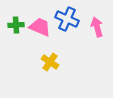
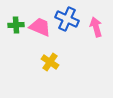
pink arrow: moved 1 px left
